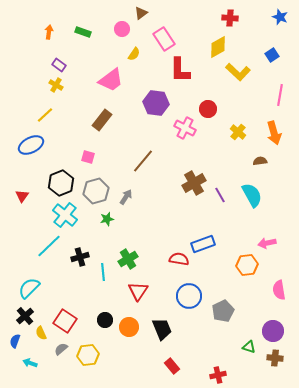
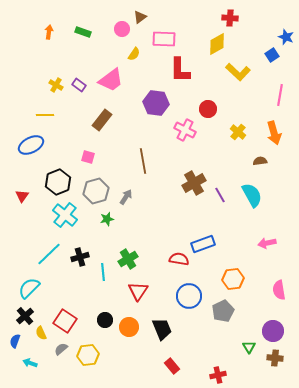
brown triangle at (141, 13): moved 1 px left, 4 px down
blue star at (280, 17): moved 6 px right, 20 px down
pink rectangle at (164, 39): rotated 55 degrees counterclockwise
yellow diamond at (218, 47): moved 1 px left, 3 px up
purple rectangle at (59, 65): moved 20 px right, 20 px down
yellow line at (45, 115): rotated 42 degrees clockwise
pink cross at (185, 128): moved 2 px down
brown line at (143, 161): rotated 50 degrees counterclockwise
black hexagon at (61, 183): moved 3 px left, 1 px up
cyan line at (49, 246): moved 8 px down
orange hexagon at (247, 265): moved 14 px left, 14 px down
green triangle at (249, 347): rotated 40 degrees clockwise
